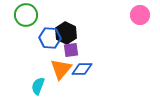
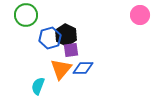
black hexagon: moved 2 px down
blue hexagon: rotated 20 degrees counterclockwise
blue diamond: moved 1 px right, 1 px up
